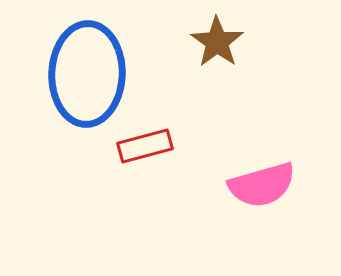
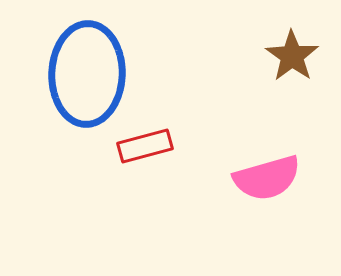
brown star: moved 75 px right, 14 px down
pink semicircle: moved 5 px right, 7 px up
